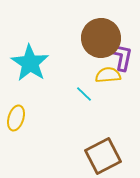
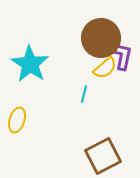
purple L-shape: moved 1 px up
cyan star: moved 1 px down
yellow semicircle: moved 3 px left, 7 px up; rotated 145 degrees clockwise
cyan line: rotated 60 degrees clockwise
yellow ellipse: moved 1 px right, 2 px down
